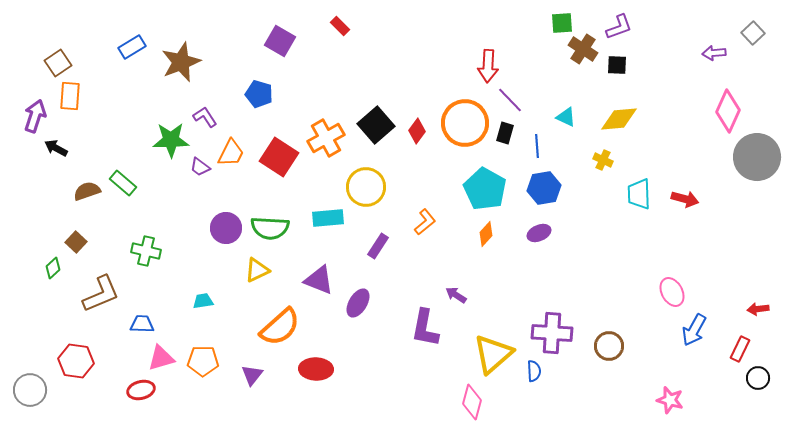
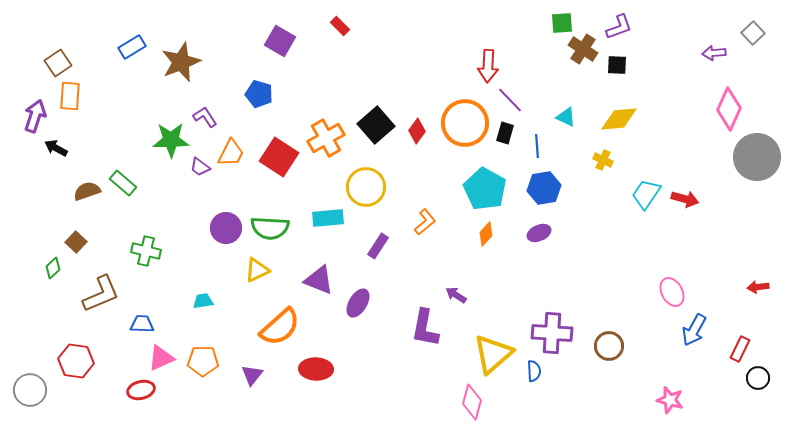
pink diamond at (728, 111): moved 1 px right, 2 px up
cyan trapezoid at (639, 194): moved 7 px right; rotated 36 degrees clockwise
red arrow at (758, 309): moved 22 px up
pink triangle at (161, 358): rotated 8 degrees counterclockwise
